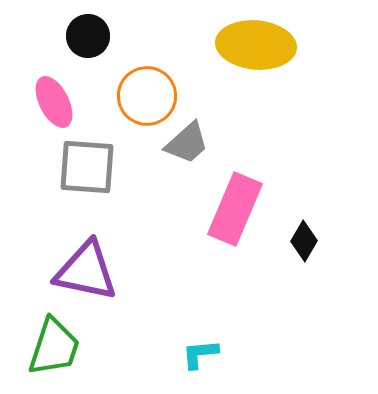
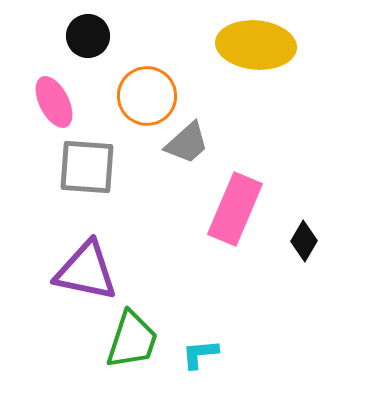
green trapezoid: moved 78 px right, 7 px up
